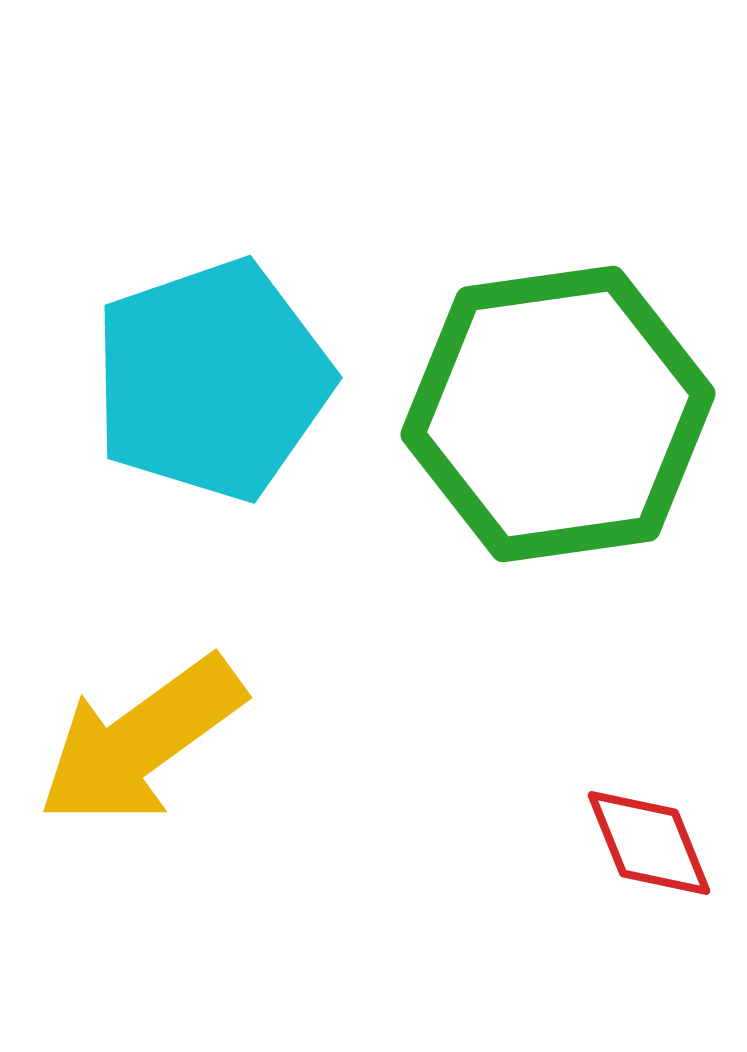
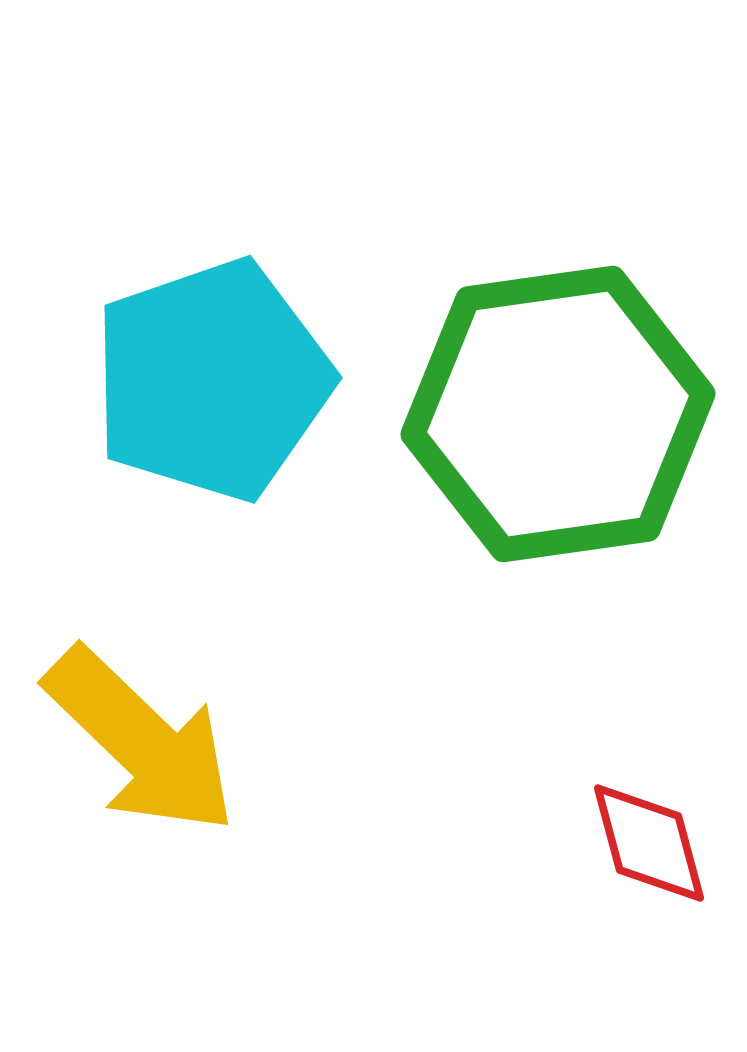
yellow arrow: rotated 100 degrees counterclockwise
red diamond: rotated 7 degrees clockwise
